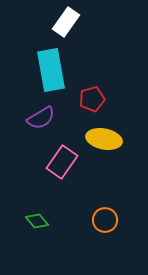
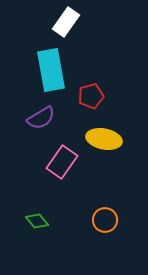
red pentagon: moved 1 px left, 3 px up
